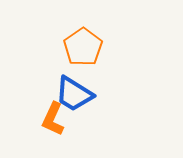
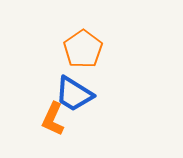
orange pentagon: moved 2 px down
